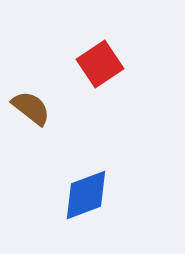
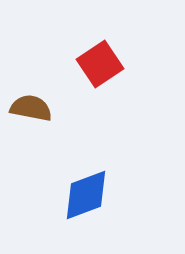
brown semicircle: rotated 27 degrees counterclockwise
